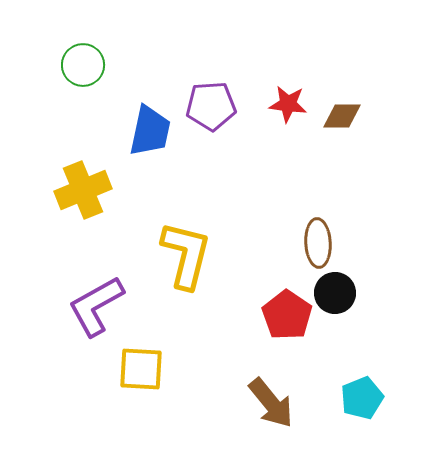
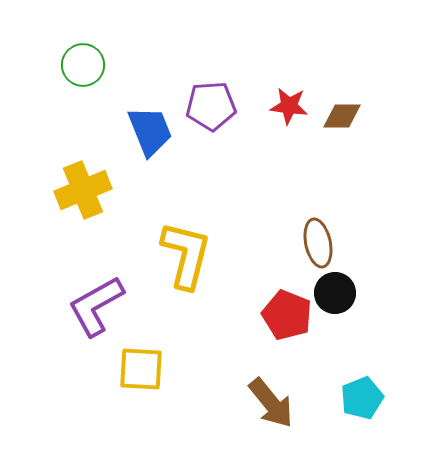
red star: moved 1 px right, 2 px down
blue trapezoid: rotated 34 degrees counterclockwise
brown ellipse: rotated 9 degrees counterclockwise
red pentagon: rotated 12 degrees counterclockwise
